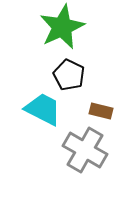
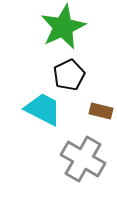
green star: moved 1 px right
black pentagon: rotated 20 degrees clockwise
gray cross: moved 2 px left, 9 px down
